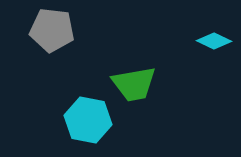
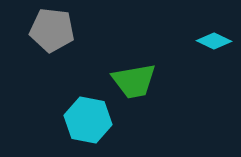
green trapezoid: moved 3 px up
